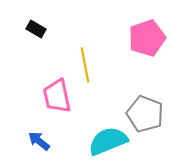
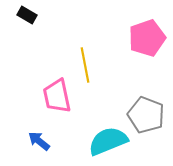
black rectangle: moved 9 px left, 14 px up
gray pentagon: moved 1 px right, 1 px down
